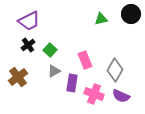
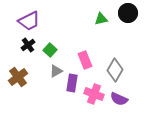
black circle: moved 3 px left, 1 px up
gray triangle: moved 2 px right
purple semicircle: moved 2 px left, 3 px down
